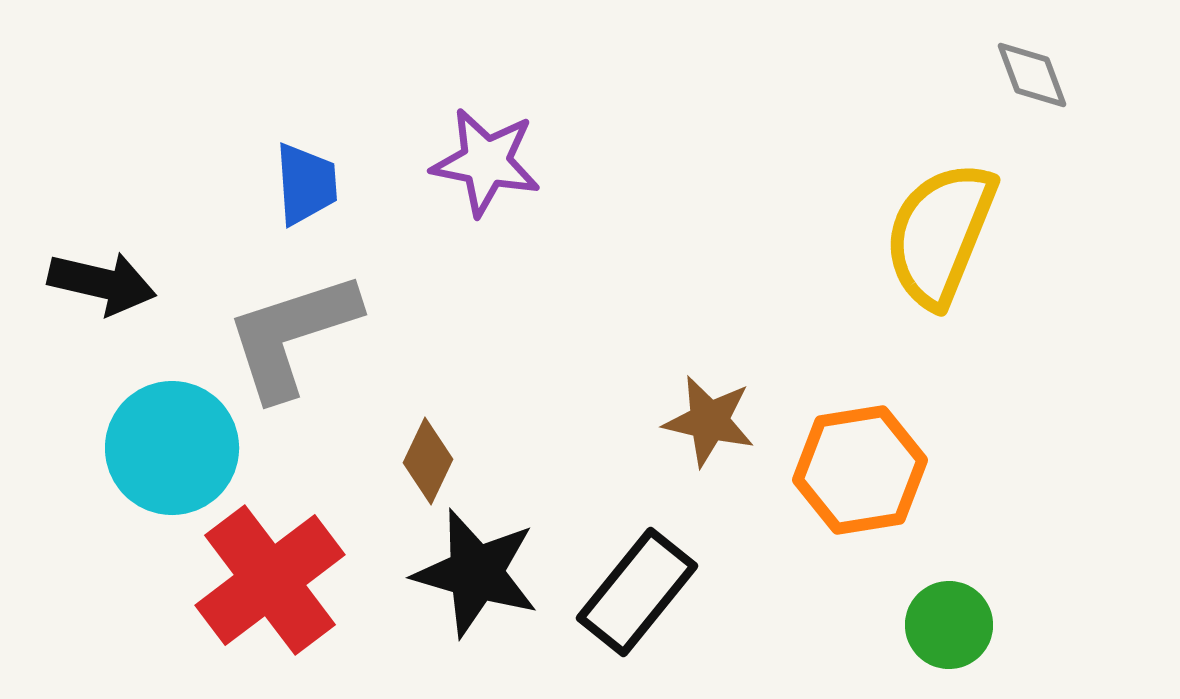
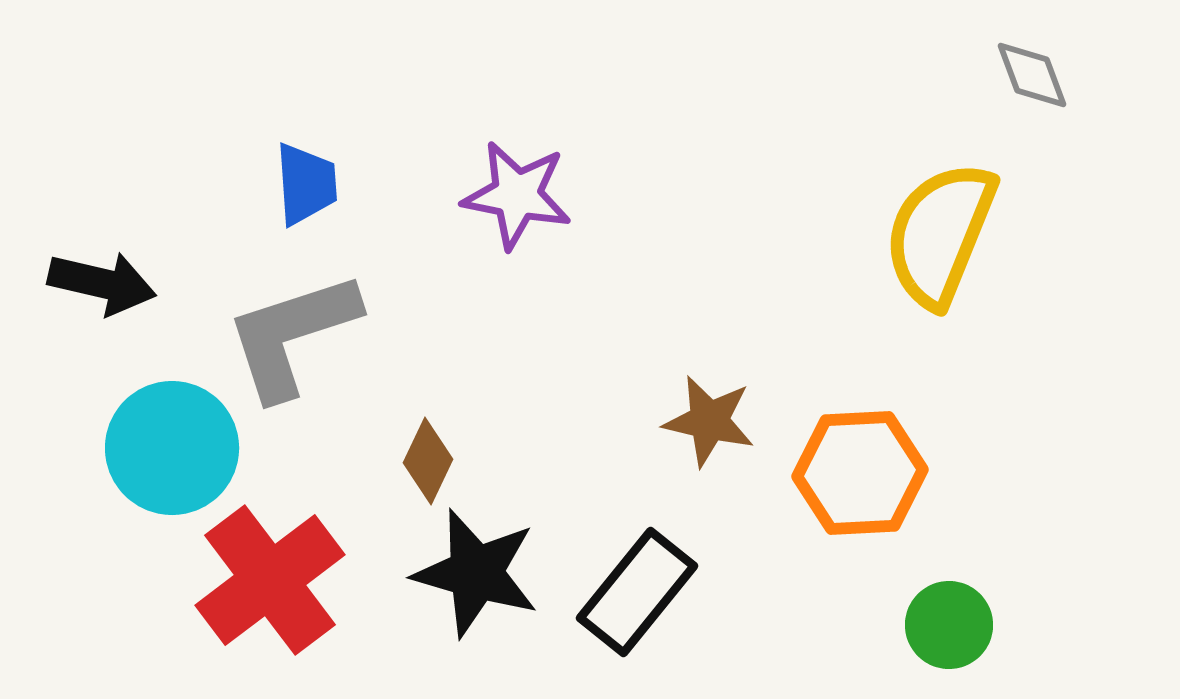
purple star: moved 31 px right, 33 px down
orange hexagon: moved 3 px down; rotated 6 degrees clockwise
